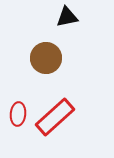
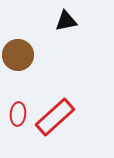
black triangle: moved 1 px left, 4 px down
brown circle: moved 28 px left, 3 px up
